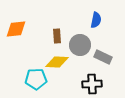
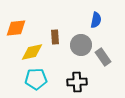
orange diamond: moved 1 px up
brown rectangle: moved 2 px left, 1 px down
gray circle: moved 1 px right
gray rectangle: rotated 30 degrees clockwise
yellow diamond: moved 25 px left, 10 px up; rotated 15 degrees counterclockwise
black cross: moved 15 px left, 2 px up
